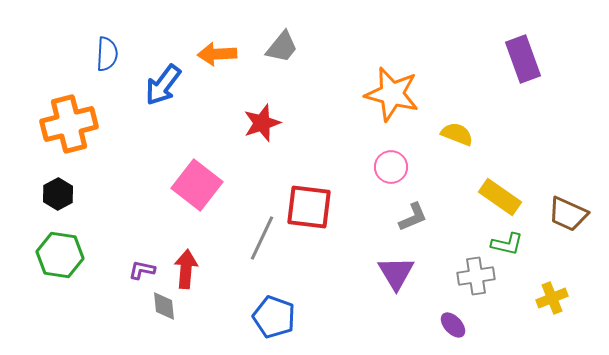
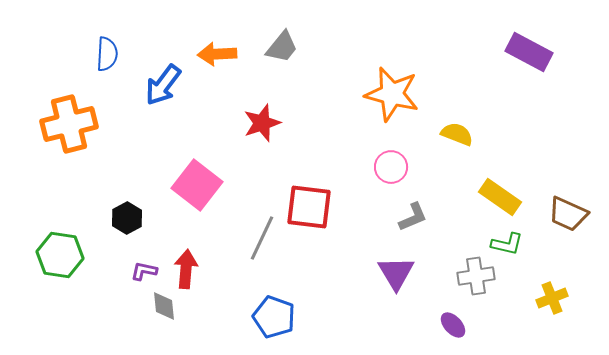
purple rectangle: moved 6 px right, 7 px up; rotated 42 degrees counterclockwise
black hexagon: moved 69 px right, 24 px down
purple L-shape: moved 2 px right, 1 px down
